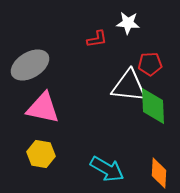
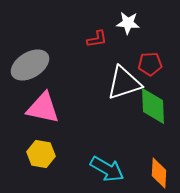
white triangle: moved 5 px left, 3 px up; rotated 24 degrees counterclockwise
